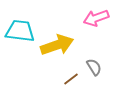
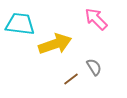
pink arrow: moved 1 px down; rotated 65 degrees clockwise
cyan trapezoid: moved 7 px up
yellow arrow: moved 2 px left, 1 px up
